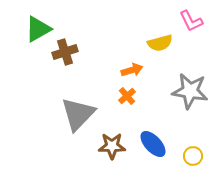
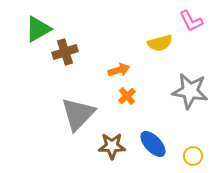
orange arrow: moved 13 px left
